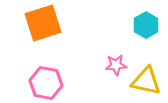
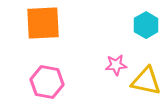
orange square: rotated 15 degrees clockwise
pink hexagon: moved 1 px right, 1 px up
